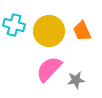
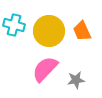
pink semicircle: moved 4 px left
